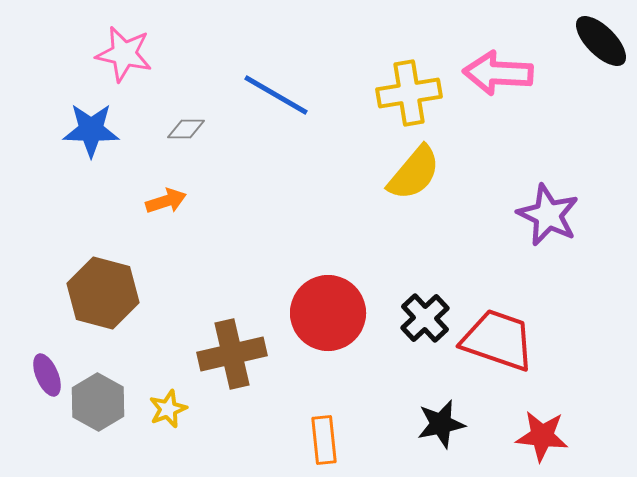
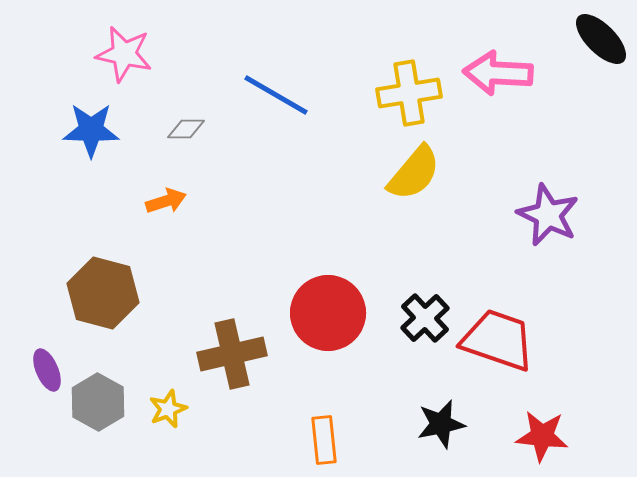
black ellipse: moved 2 px up
purple ellipse: moved 5 px up
